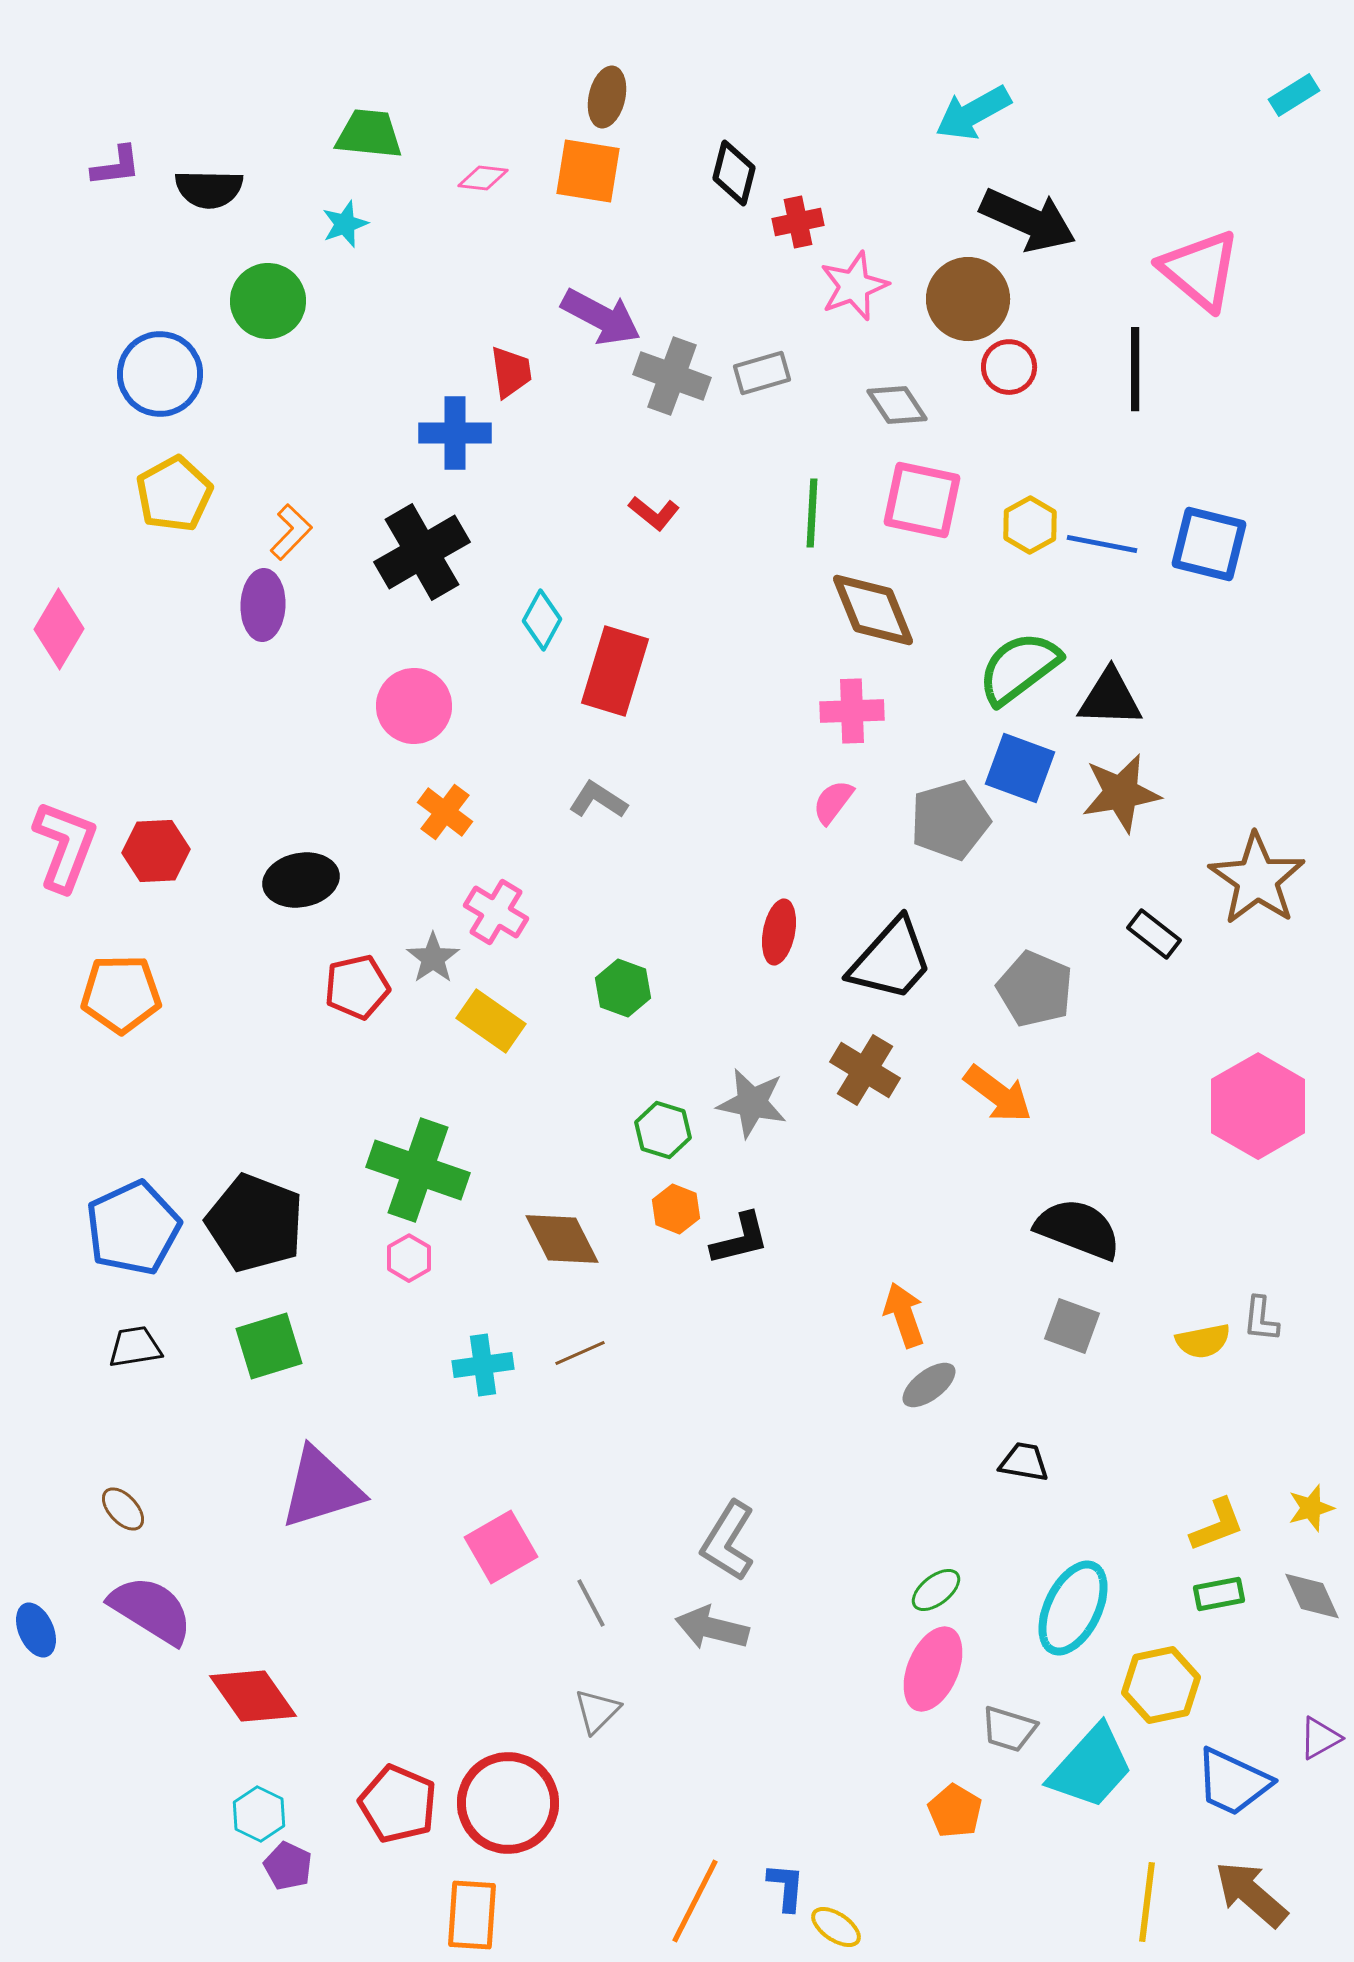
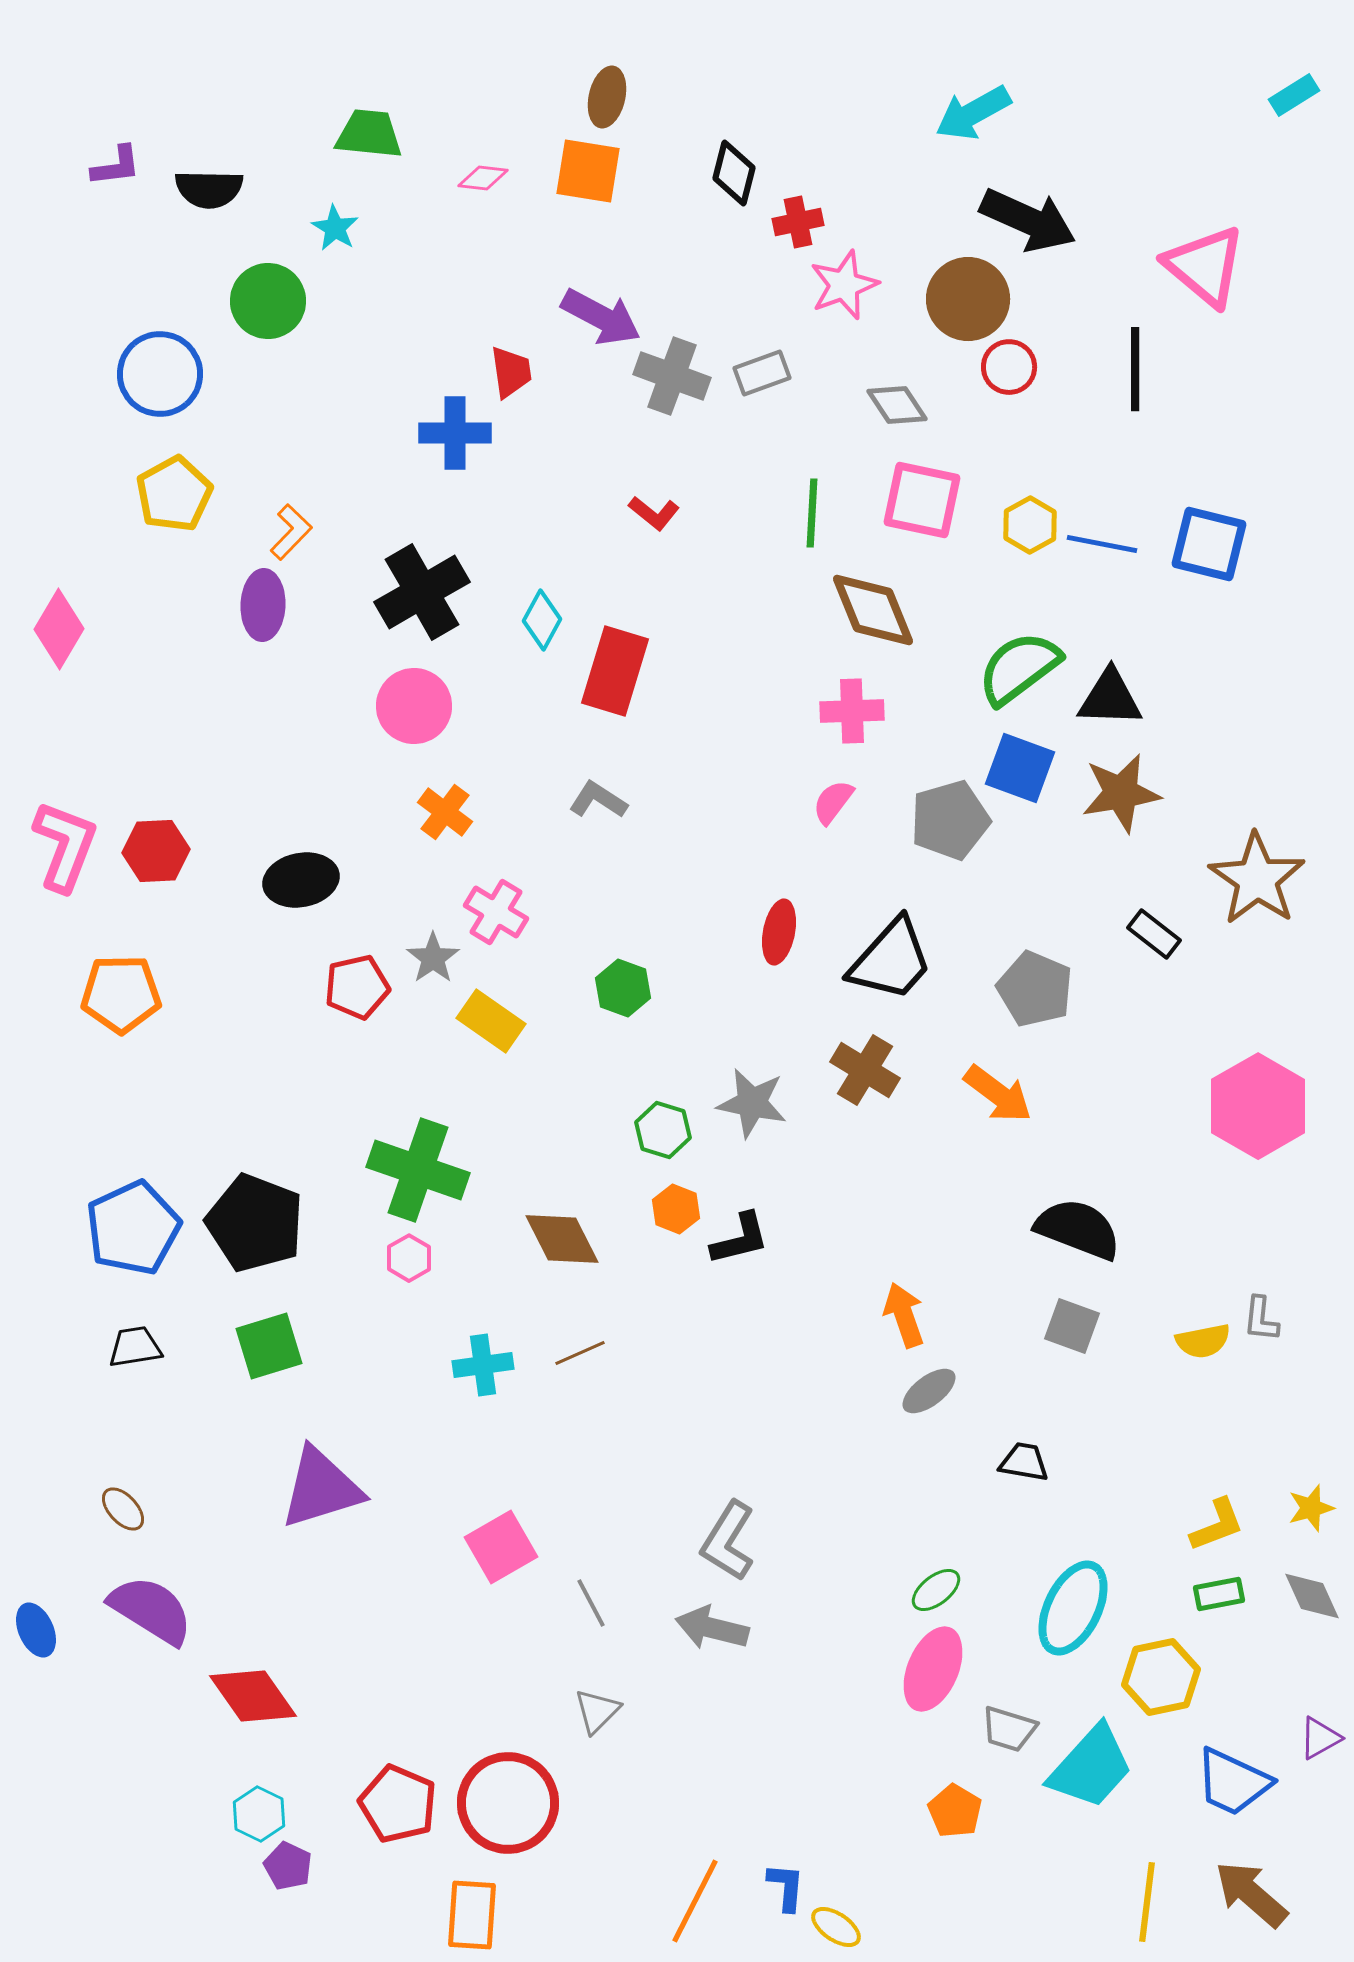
cyan star at (345, 224): moved 10 px left, 4 px down; rotated 21 degrees counterclockwise
pink triangle at (1200, 270): moved 5 px right, 4 px up
pink star at (854, 286): moved 10 px left, 1 px up
gray rectangle at (762, 373): rotated 4 degrees counterclockwise
black cross at (422, 552): moved 40 px down
gray ellipse at (929, 1385): moved 6 px down
yellow hexagon at (1161, 1685): moved 8 px up
